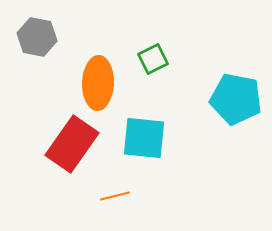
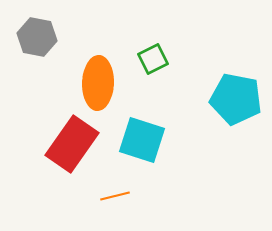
cyan square: moved 2 px left, 2 px down; rotated 12 degrees clockwise
